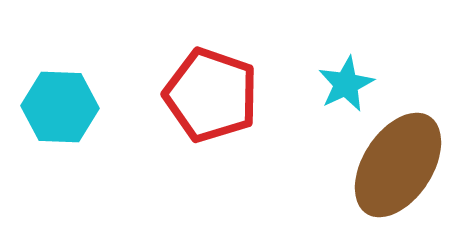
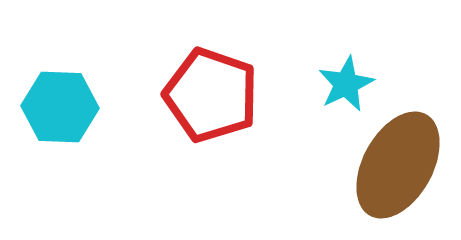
brown ellipse: rotated 4 degrees counterclockwise
